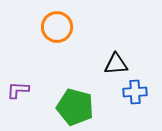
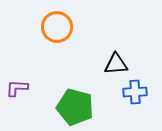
purple L-shape: moved 1 px left, 2 px up
